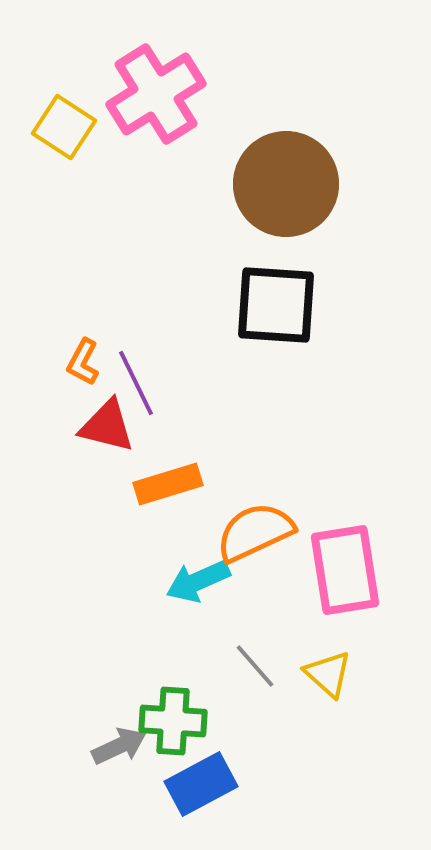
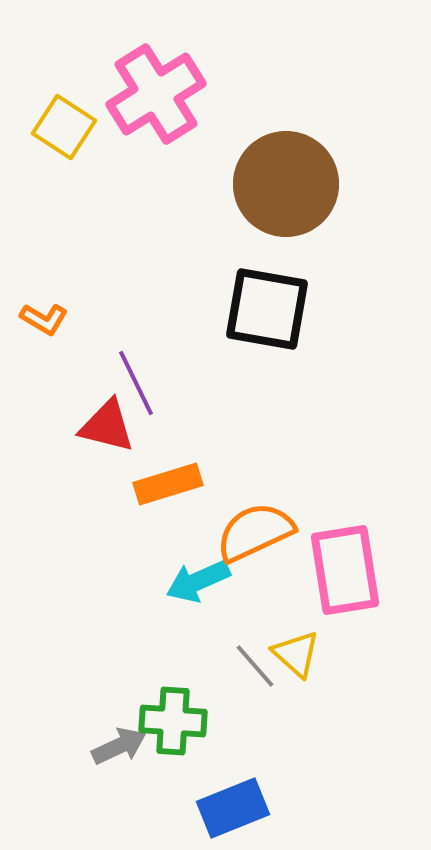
black square: moved 9 px left, 4 px down; rotated 6 degrees clockwise
orange L-shape: moved 39 px left, 43 px up; rotated 87 degrees counterclockwise
yellow triangle: moved 32 px left, 20 px up
blue rectangle: moved 32 px right, 24 px down; rotated 6 degrees clockwise
